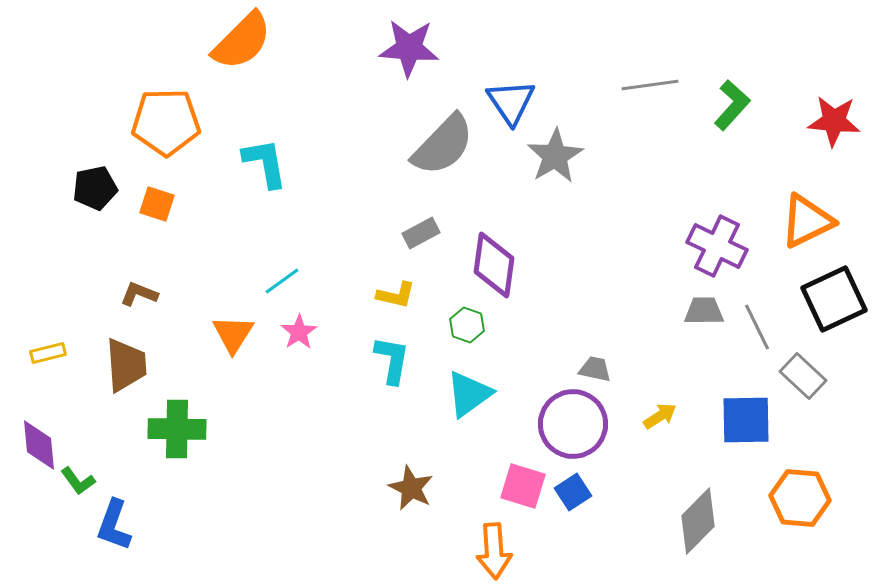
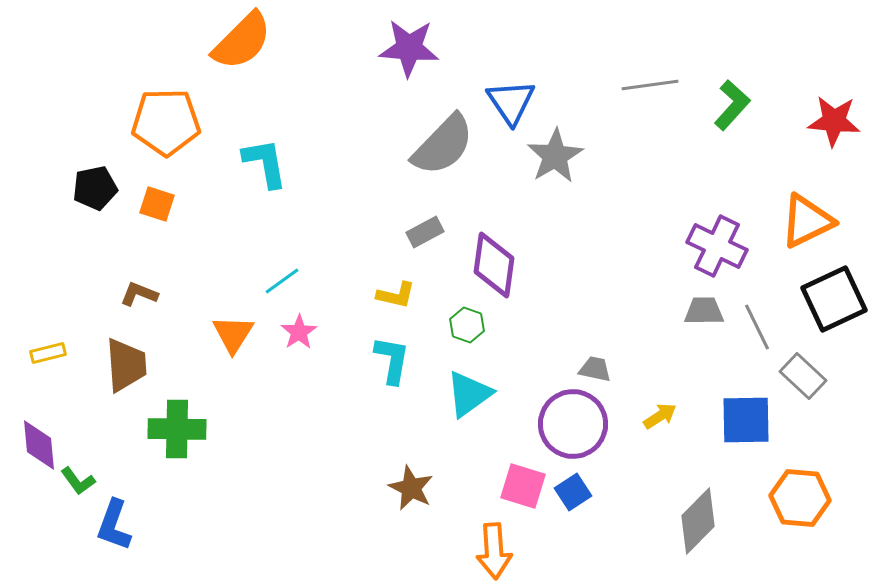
gray rectangle at (421, 233): moved 4 px right, 1 px up
